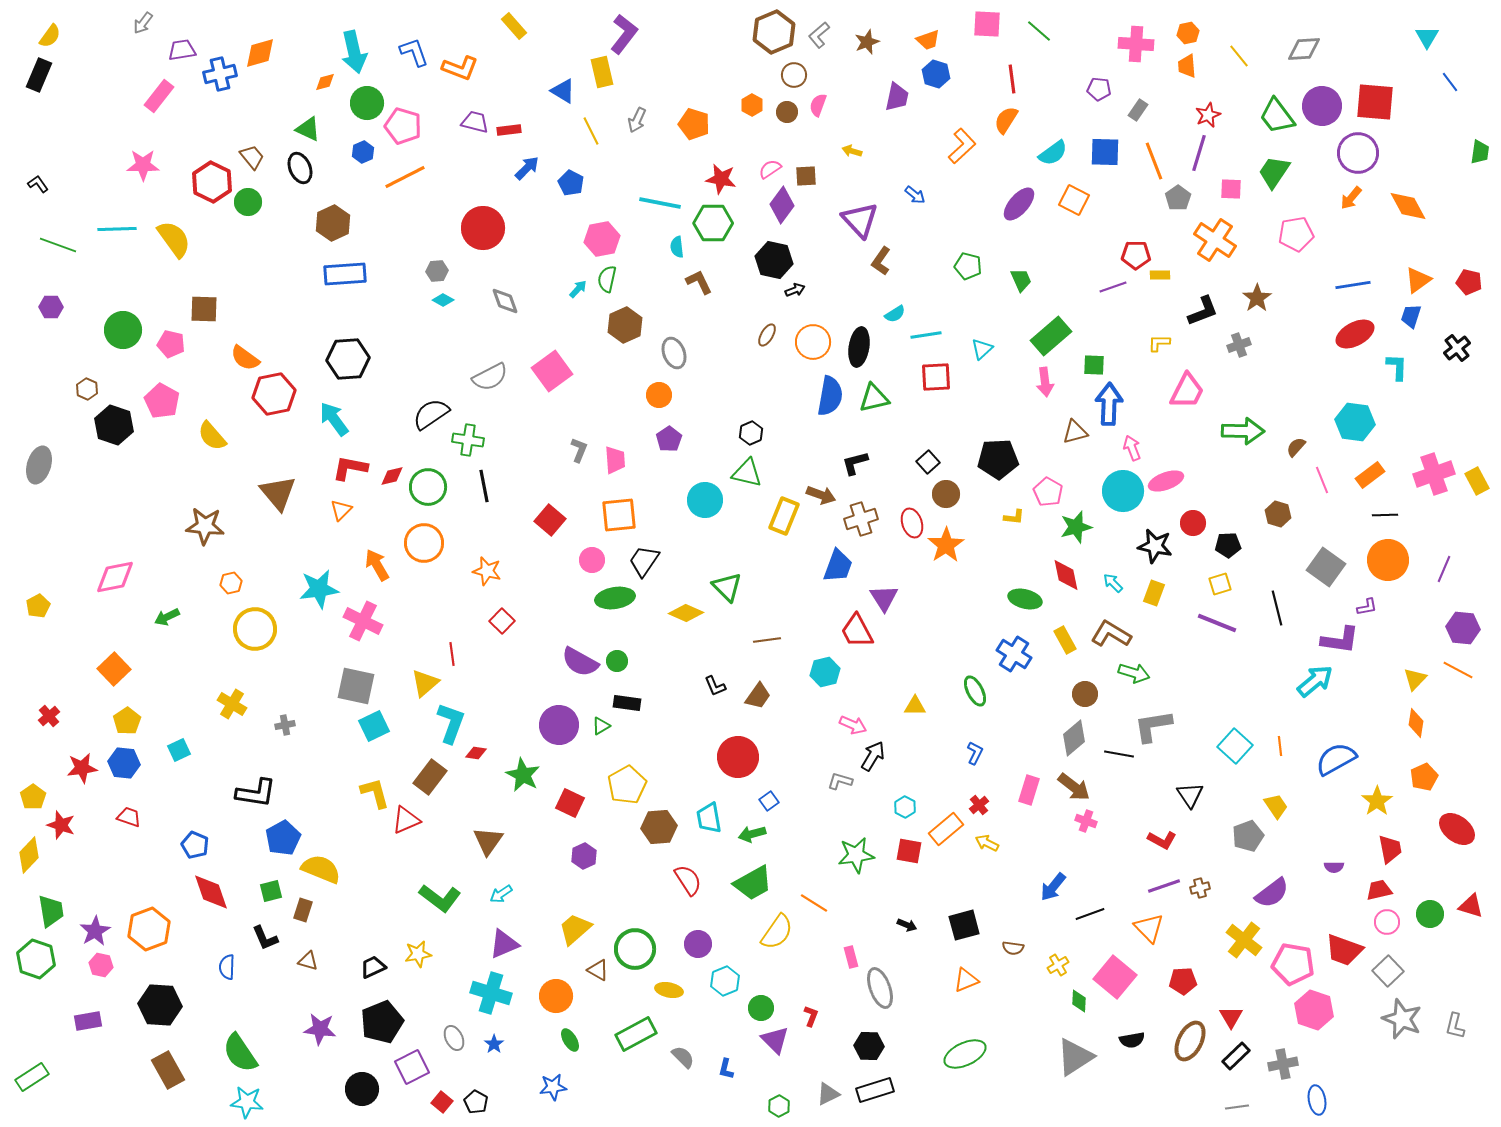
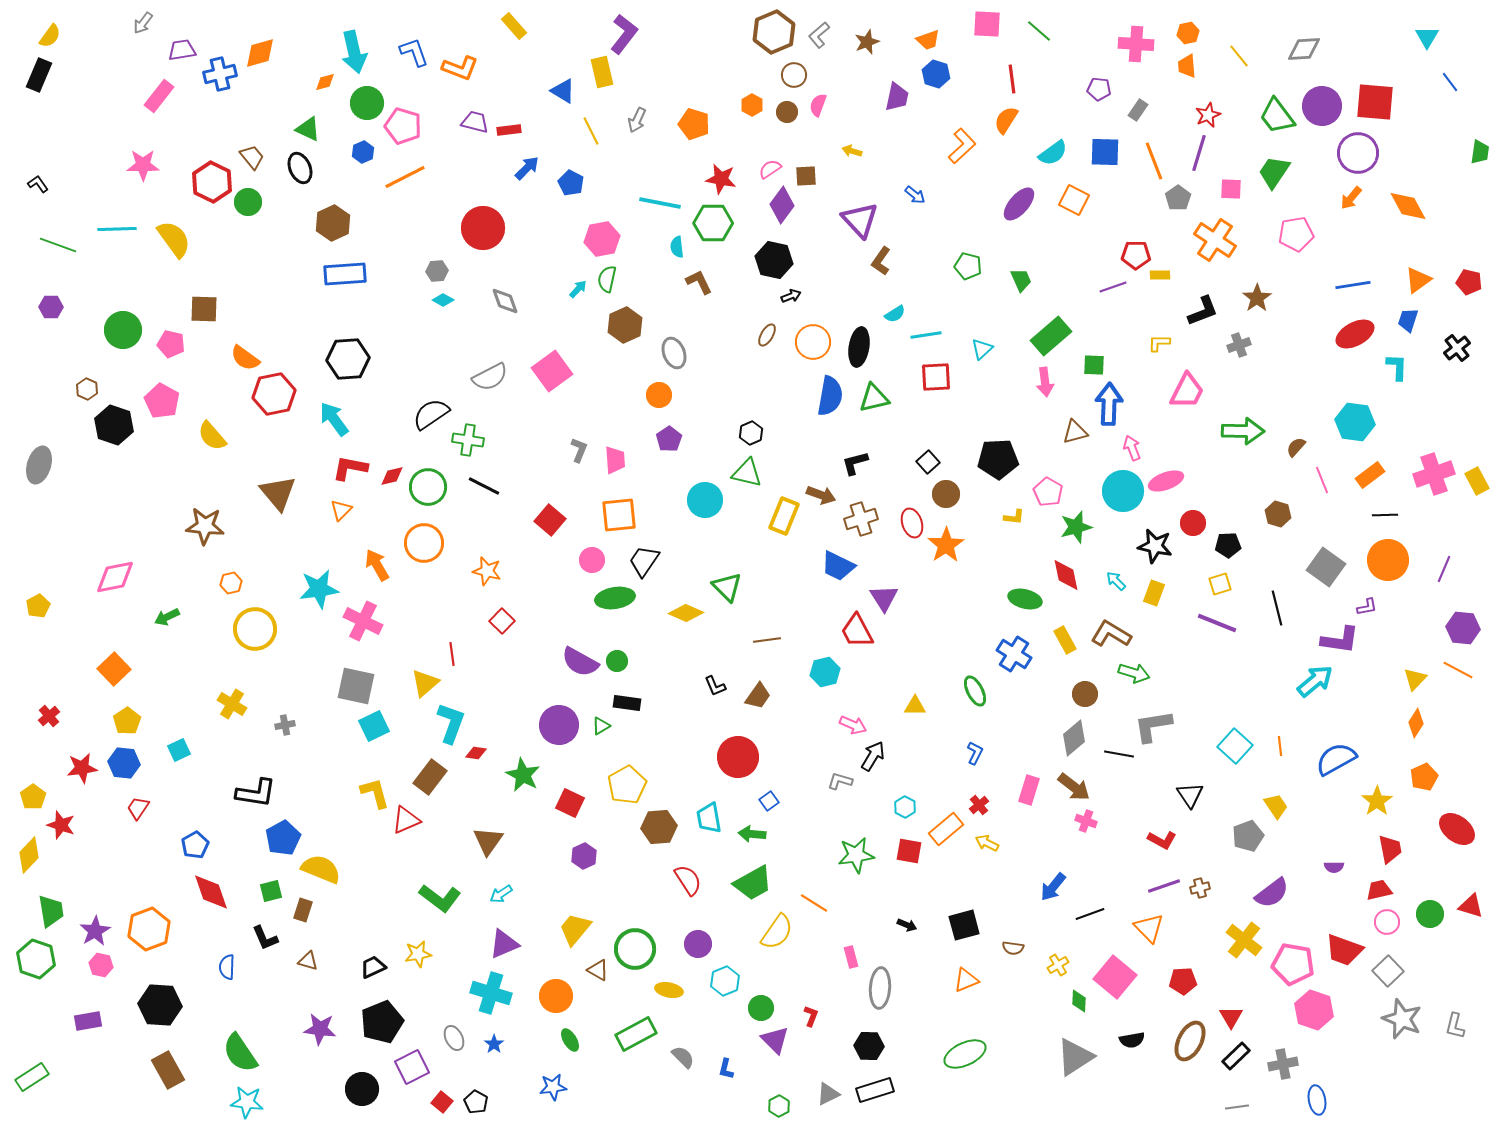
black arrow at (795, 290): moved 4 px left, 6 px down
blue trapezoid at (1411, 316): moved 3 px left, 4 px down
black line at (484, 486): rotated 52 degrees counterclockwise
blue trapezoid at (838, 566): rotated 96 degrees clockwise
cyan arrow at (1113, 583): moved 3 px right, 2 px up
orange diamond at (1416, 723): rotated 24 degrees clockwise
red trapezoid at (129, 817): moved 9 px right, 9 px up; rotated 75 degrees counterclockwise
green arrow at (752, 834): rotated 20 degrees clockwise
blue pentagon at (195, 845): rotated 20 degrees clockwise
yellow trapezoid at (575, 929): rotated 9 degrees counterclockwise
gray ellipse at (880, 988): rotated 24 degrees clockwise
